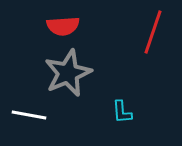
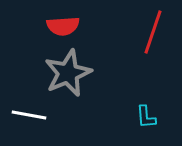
cyan L-shape: moved 24 px right, 5 px down
